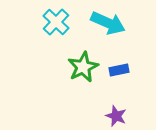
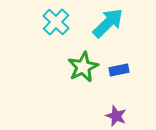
cyan arrow: rotated 68 degrees counterclockwise
